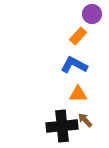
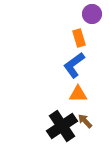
orange rectangle: moved 1 px right, 2 px down; rotated 60 degrees counterclockwise
blue L-shape: rotated 64 degrees counterclockwise
brown arrow: moved 1 px down
black cross: rotated 28 degrees counterclockwise
